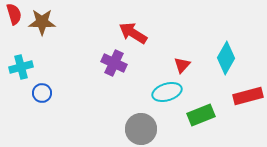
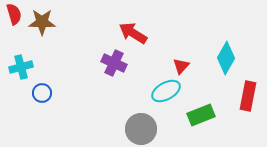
red triangle: moved 1 px left, 1 px down
cyan ellipse: moved 1 px left, 1 px up; rotated 12 degrees counterclockwise
red rectangle: rotated 64 degrees counterclockwise
